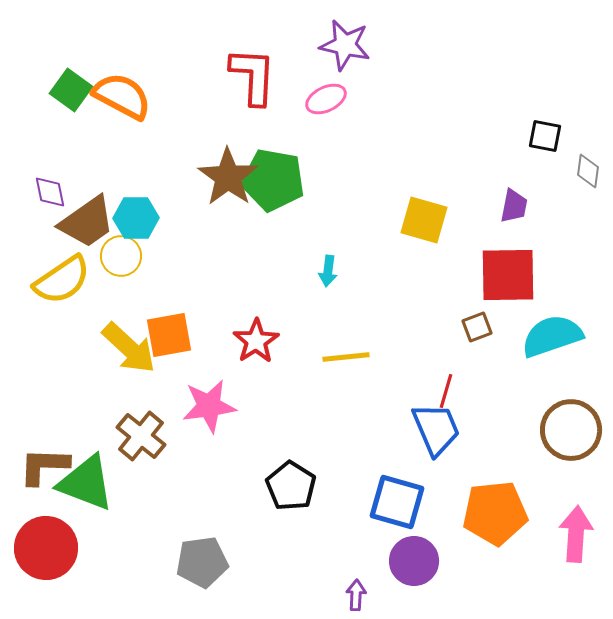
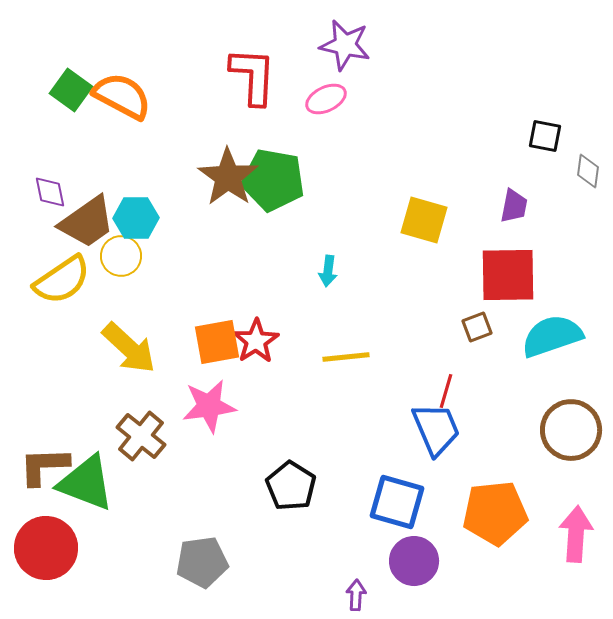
orange square: moved 48 px right, 7 px down
brown L-shape: rotated 4 degrees counterclockwise
